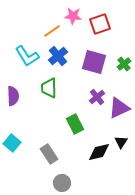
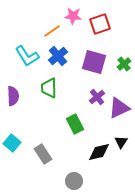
gray rectangle: moved 6 px left
gray circle: moved 12 px right, 2 px up
